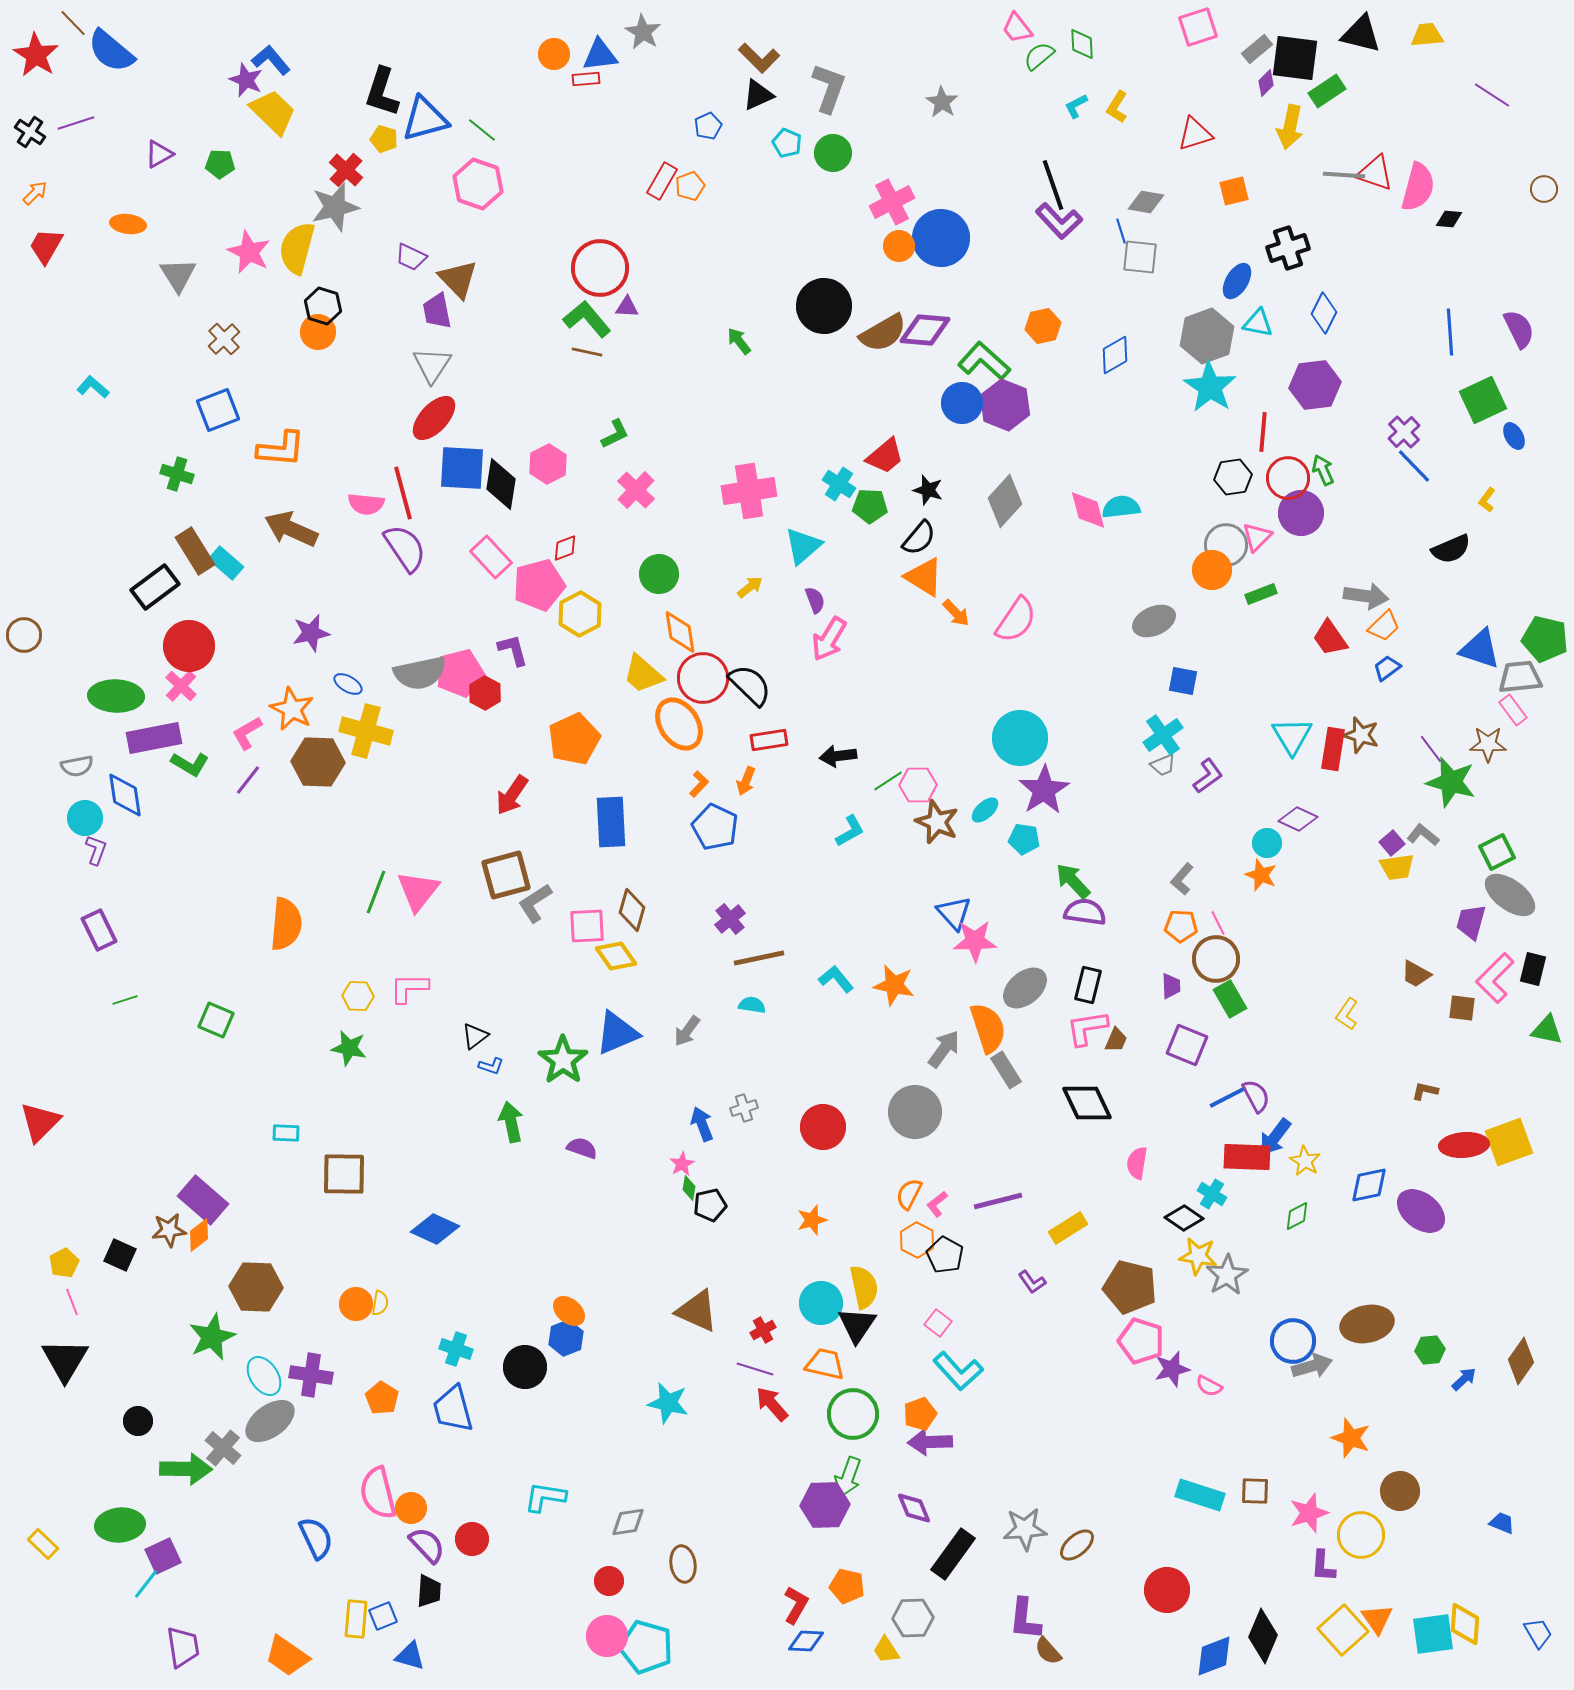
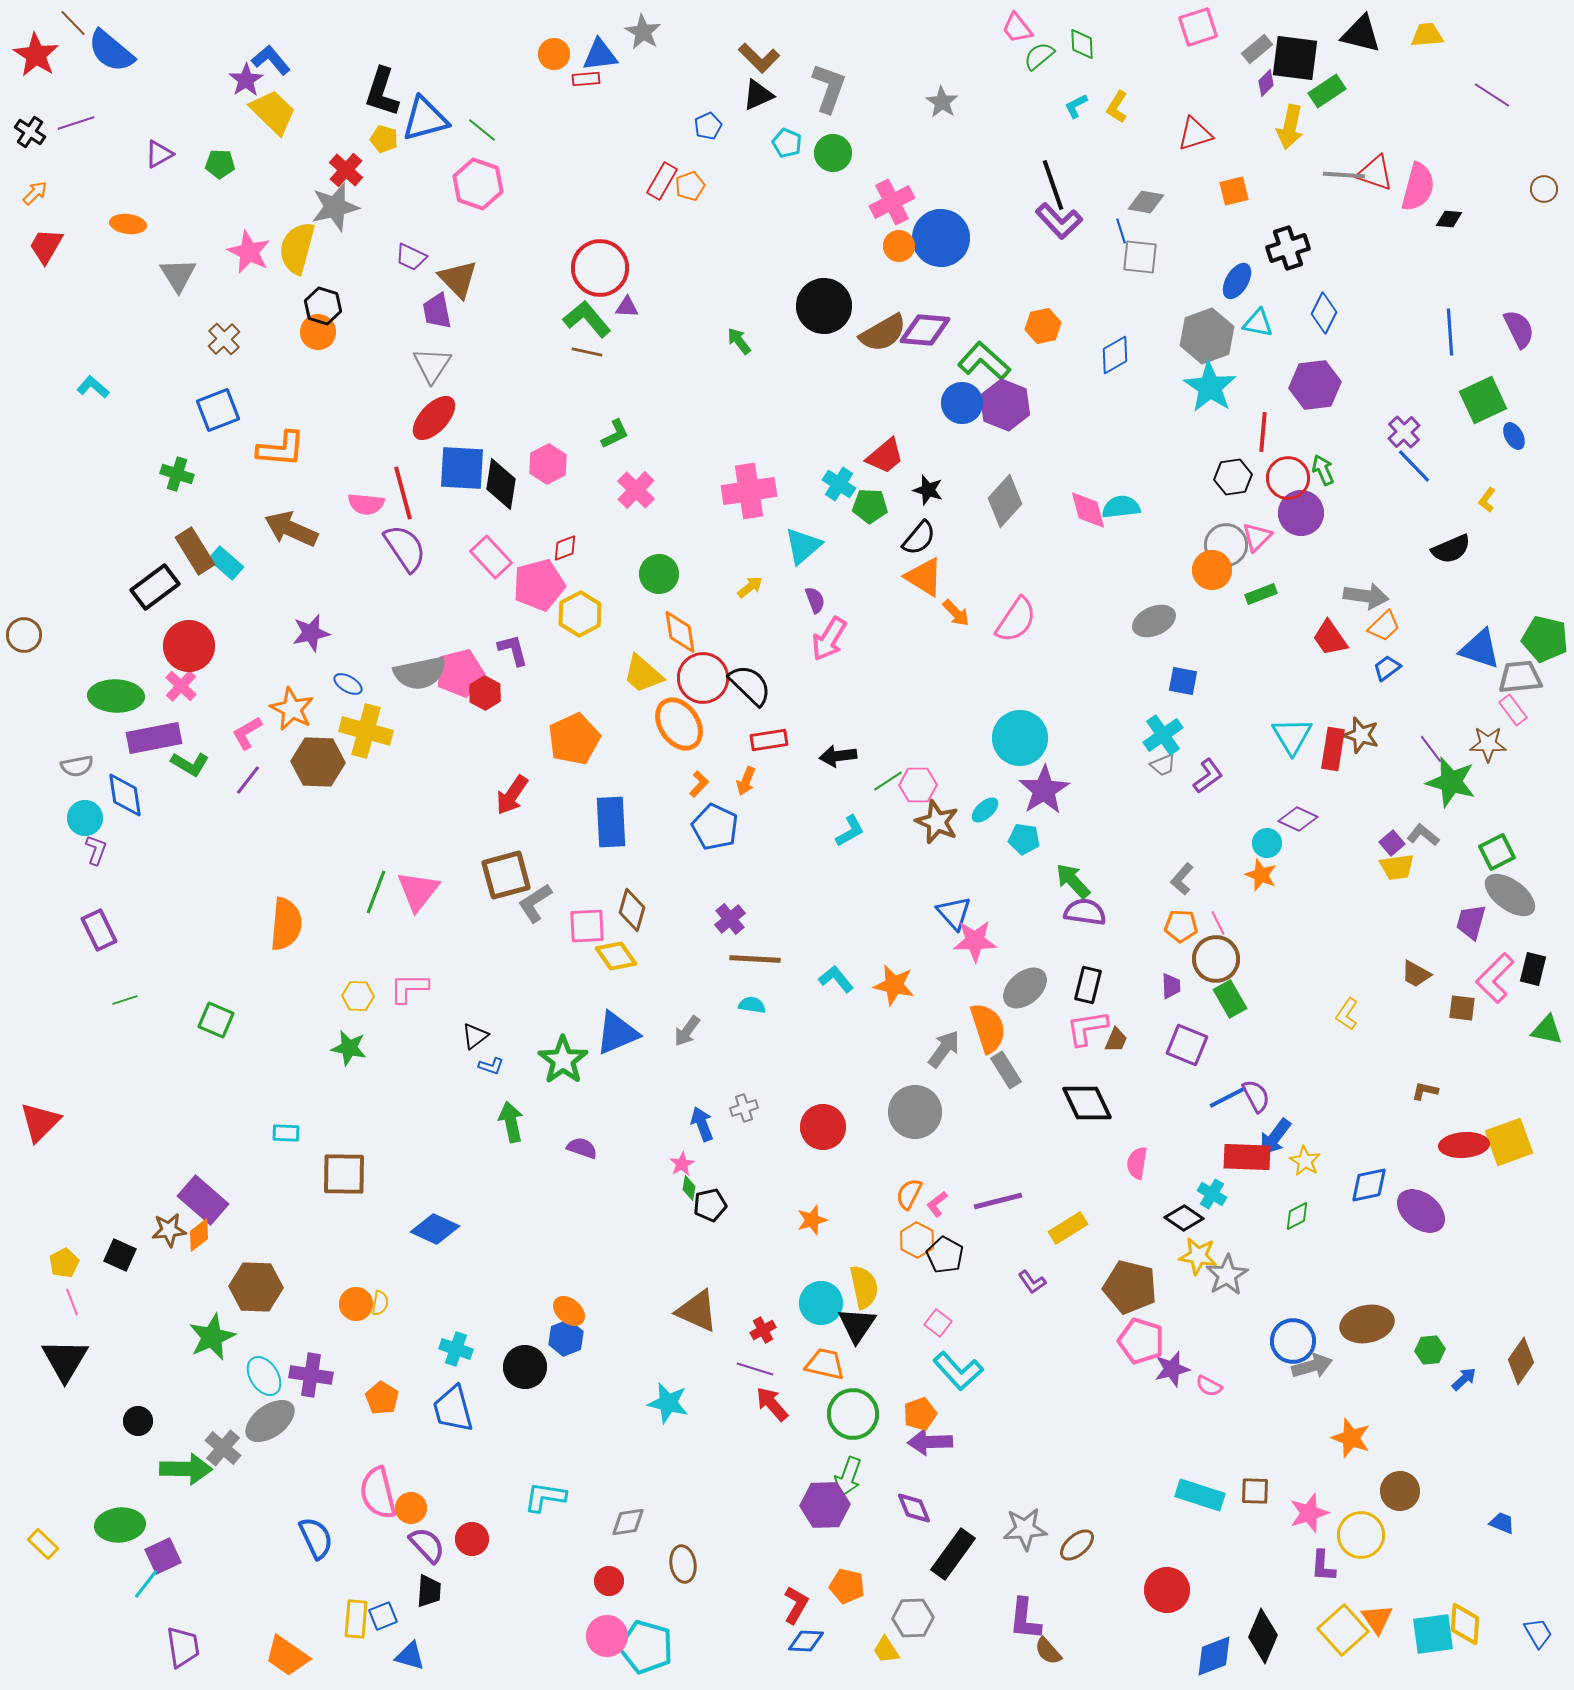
purple star at (246, 80): rotated 16 degrees clockwise
brown line at (759, 958): moved 4 px left, 1 px down; rotated 15 degrees clockwise
